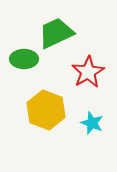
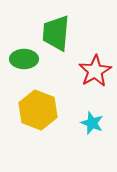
green trapezoid: rotated 60 degrees counterclockwise
red star: moved 7 px right, 1 px up
yellow hexagon: moved 8 px left
